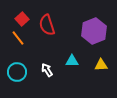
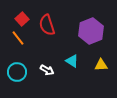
purple hexagon: moved 3 px left
cyan triangle: rotated 32 degrees clockwise
white arrow: rotated 152 degrees clockwise
